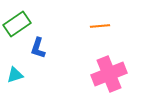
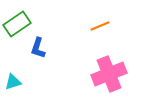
orange line: rotated 18 degrees counterclockwise
cyan triangle: moved 2 px left, 7 px down
